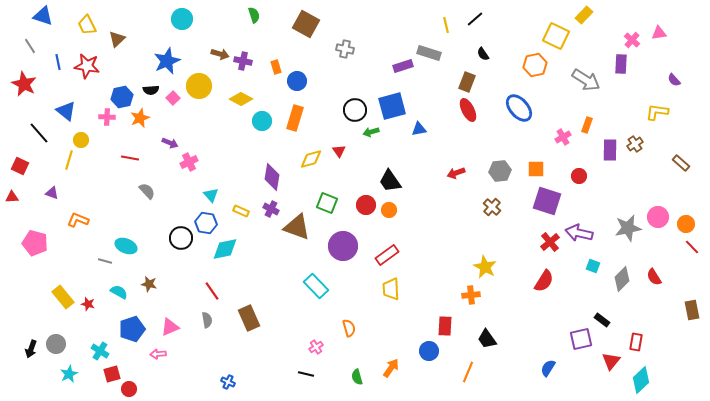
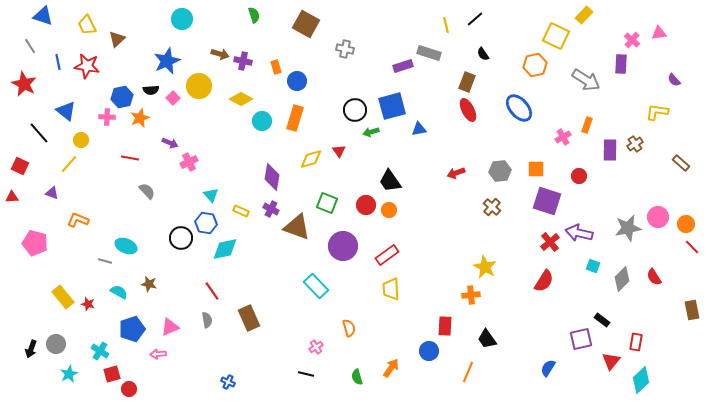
yellow line at (69, 160): moved 4 px down; rotated 24 degrees clockwise
